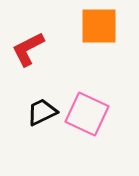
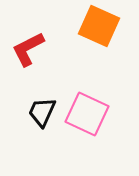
orange square: rotated 24 degrees clockwise
black trapezoid: rotated 40 degrees counterclockwise
